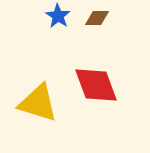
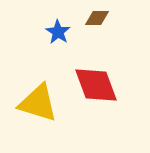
blue star: moved 16 px down
